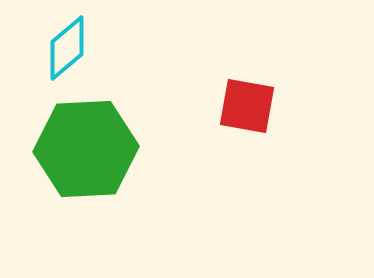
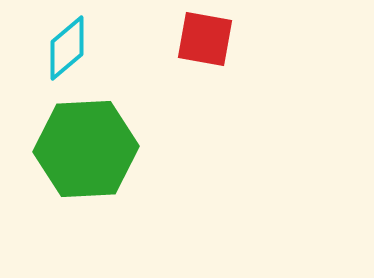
red square: moved 42 px left, 67 px up
